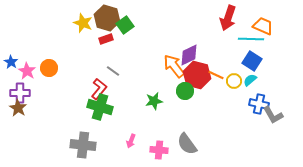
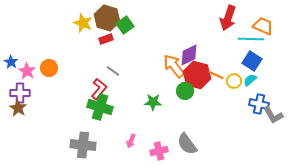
green star: moved 1 px left, 1 px down; rotated 12 degrees clockwise
pink cross: moved 1 px down; rotated 18 degrees counterclockwise
